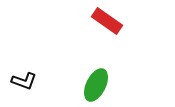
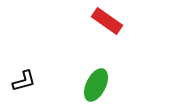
black L-shape: rotated 35 degrees counterclockwise
